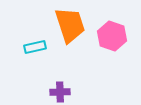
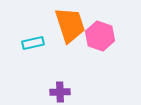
pink hexagon: moved 12 px left
cyan rectangle: moved 2 px left, 4 px up
